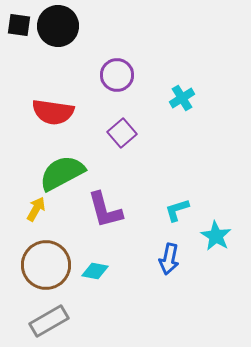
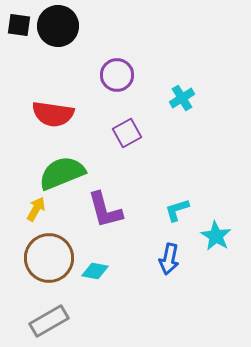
red semicircle: moved 2 px down
purple square: moved 5 px right; rotated 12 degrees clockwise
green semicircle: rotated 6 degrees clockwise
brown circle: moved 3 px right, 7 px up
